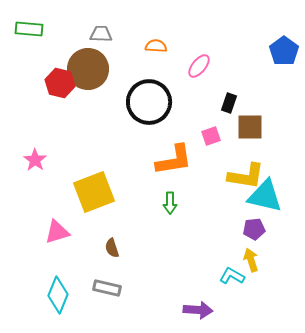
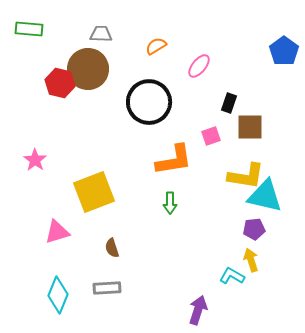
orange semicircle: rotated 35 degrees counterclockwise
gray rectangle: rotated 16 degrees counterclockwise
purple arrow: rotated 76 degrees counterclockwise
